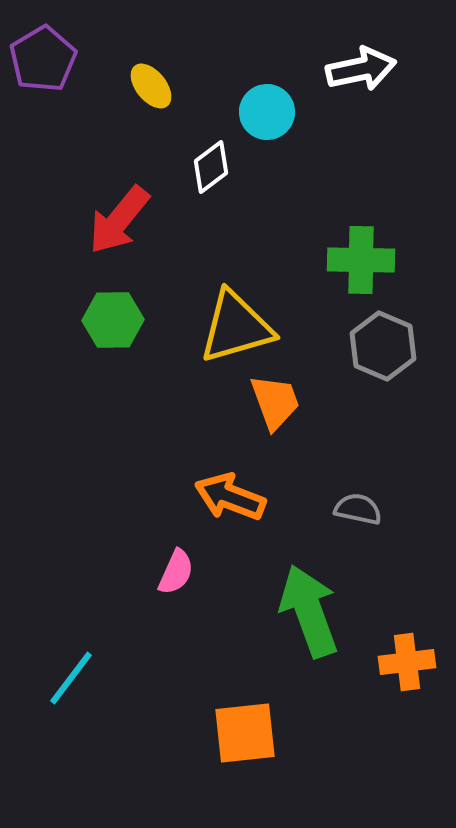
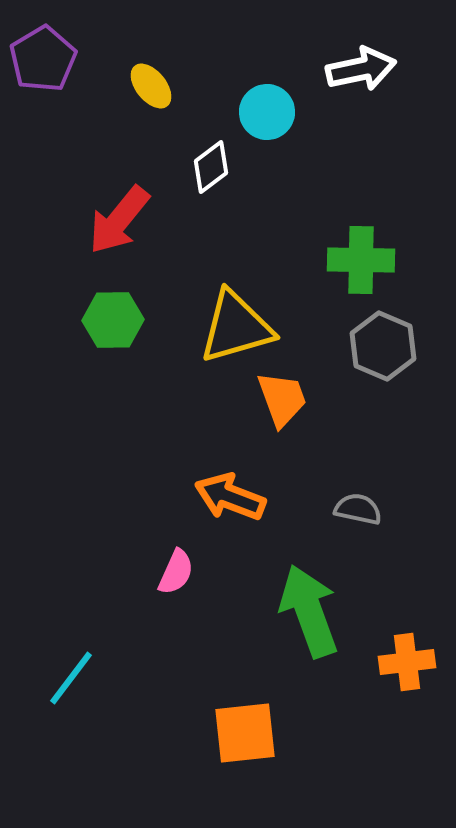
orange trapezoid: moved 7 px right, 3 px up
